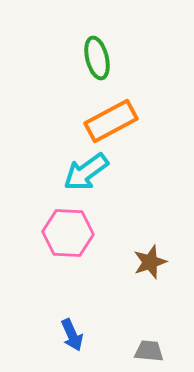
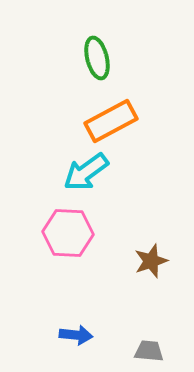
brown star: moved 1 px right, 1 px up
blue arrow: moved 4 px right; rotated 60 degrees counterclockwise
